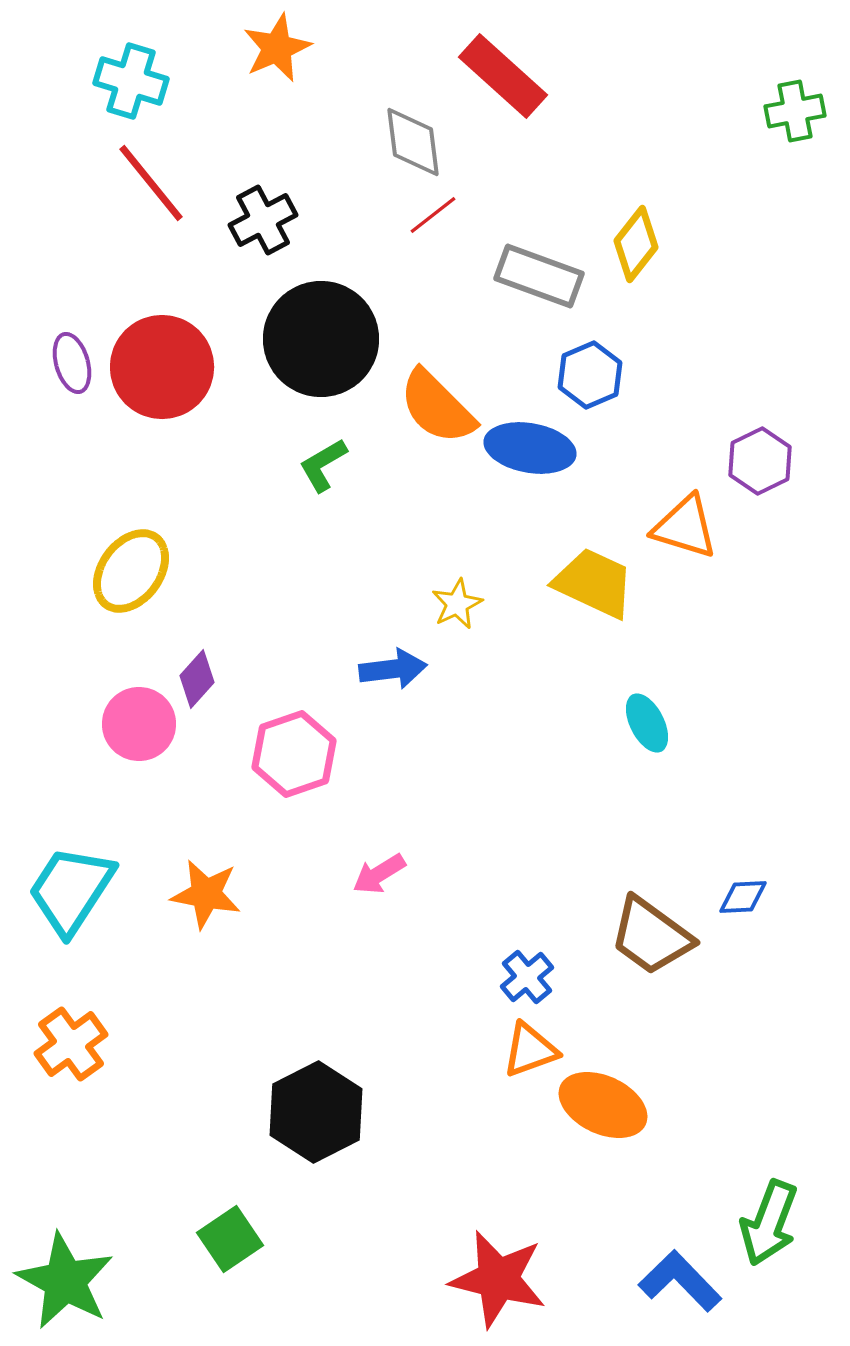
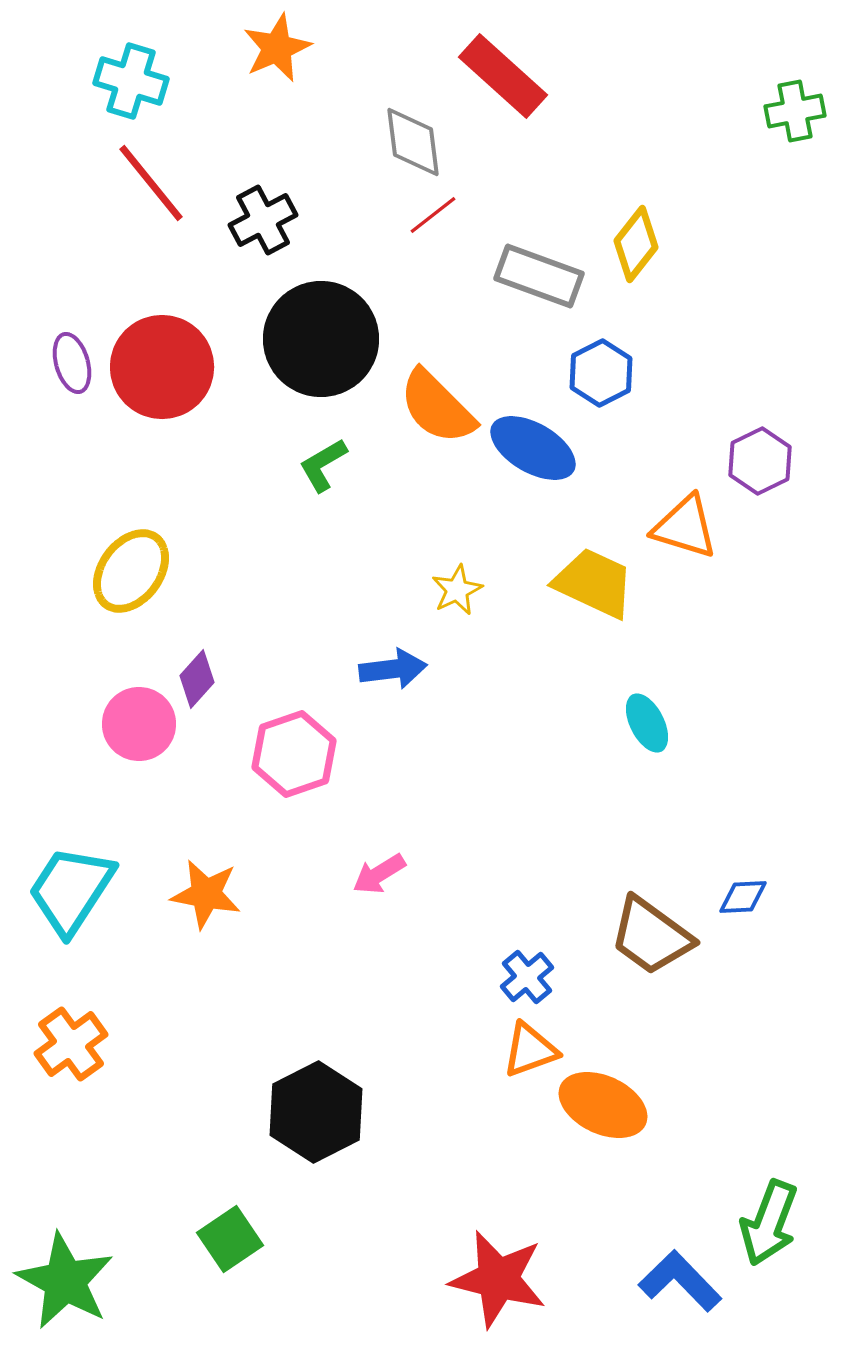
blue hexagon at (590, 375): moved 11 px right, 2 px up; rotated 4 degrees counterclockwise
blue ellipse at (530, 448): moved 3 px right; rotated 20 degrees clockwise
yellow star at (457, 604): moved 14 px up
